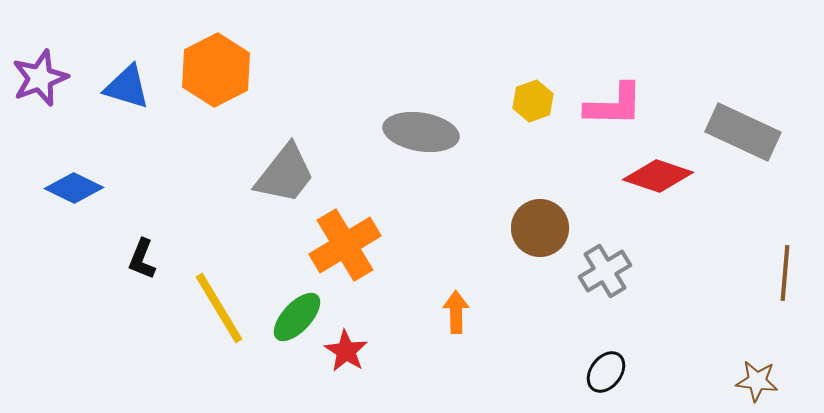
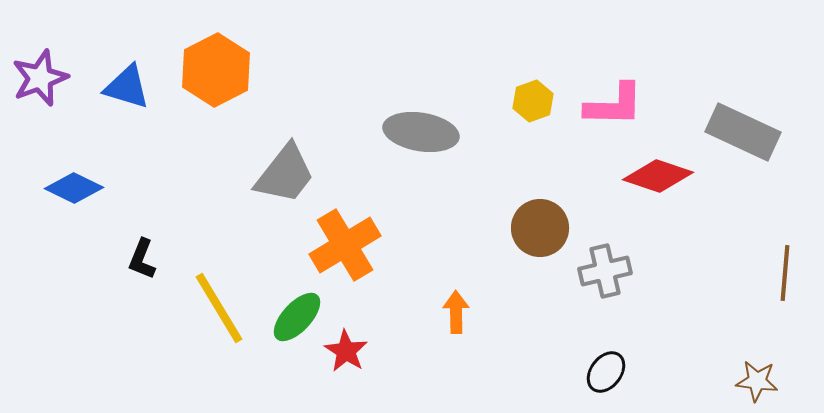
gray cross: rotated 18 degrees clockwise
